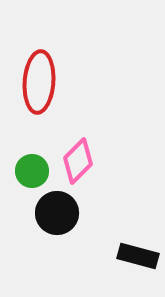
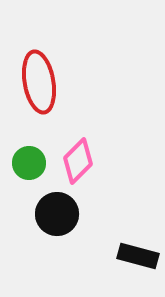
red ellipse: rotated 14 degrees counterclockwise
green circle: moved 3 px left, 8 px up
black circle: moved 1 px down
